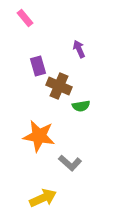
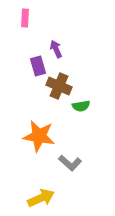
pink rectangle: rotated 42 degrees clockwise
purple arrow: moved 23 px left
yellow arrow: moved 2 px left
